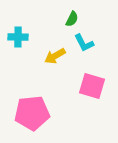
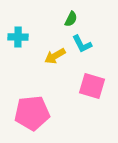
green semicircle: moved 1 px left
cyan L-shape: moved 2 px left, 1 px down
